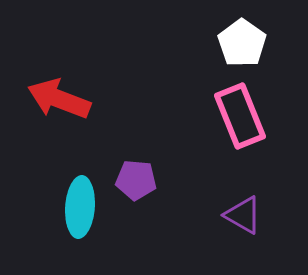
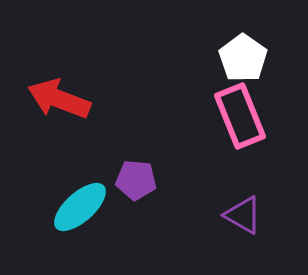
white pentagon: moved 1 px right, 15 px down
cyan ellipse: rotated 44 degrees clockwise
